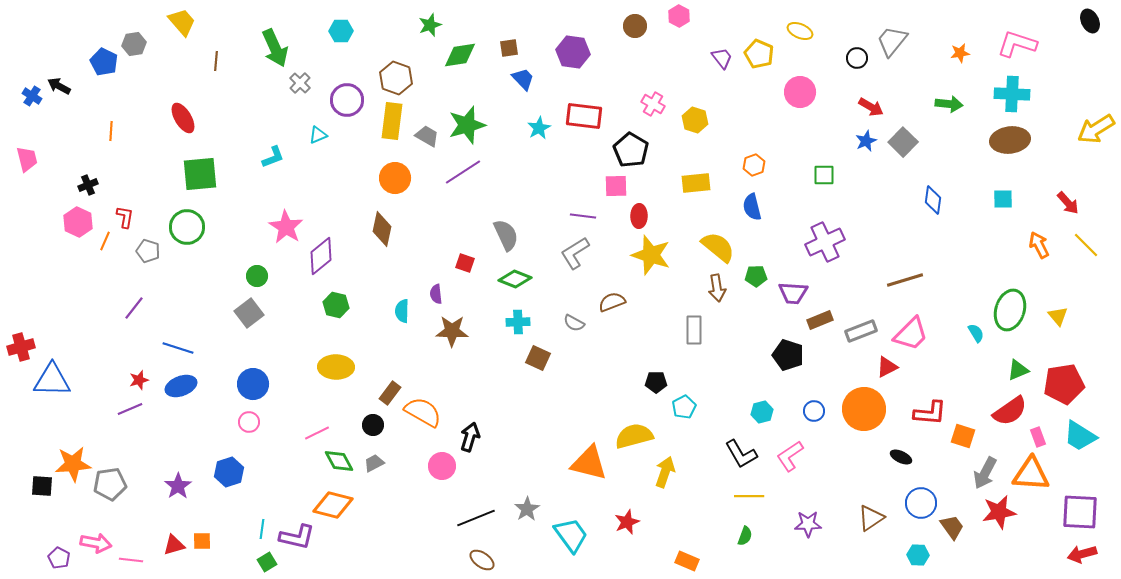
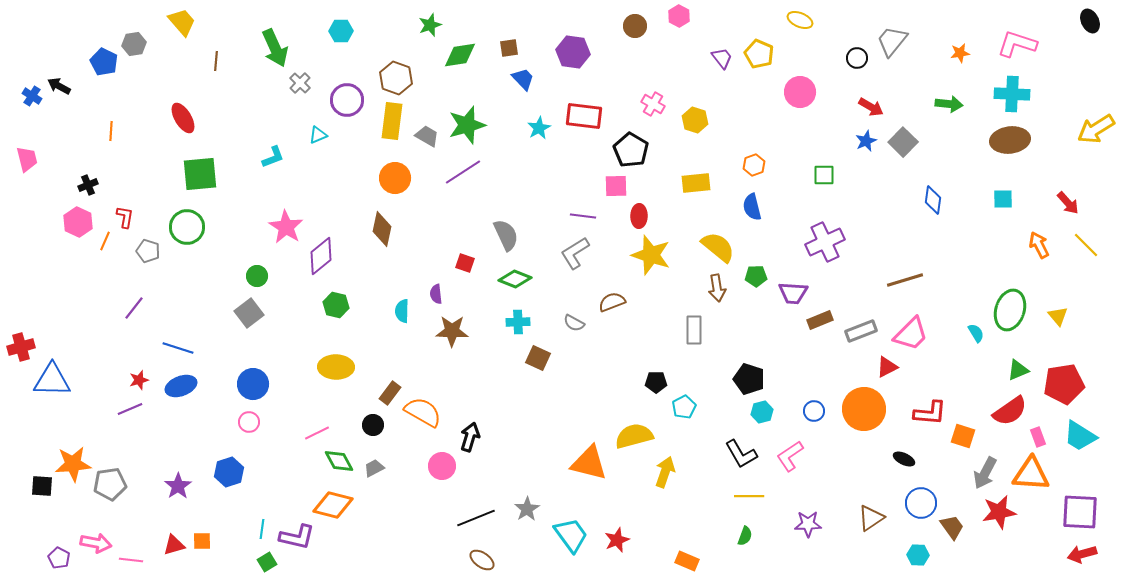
yellow ellipse at (800, 31): moved 11 px up
black pentagon at (788, 355): moved 39 px left, 24 px down
black ellipse at (901, 457): moved 3 px right, 2 px down
gray trapezoid at (374, 463): moved 5 px down
red star at (627, 522): moved 10 px left, 18 px down
